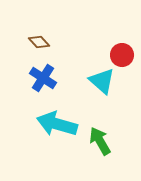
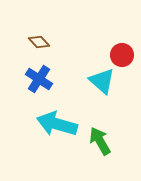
blue cross: moved 4 px left, 1 px down
